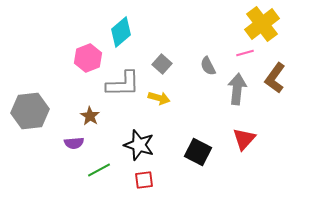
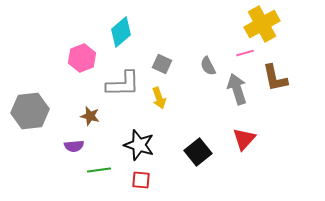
yellow cross: rotated 8 degrees clockwise
pink hexagon: moved 6 px left
gray square: rotated 18 degrees counterclockwise
brown L-shape: rotated 48 degrees counterclockwise
gray arrow: rotated 24 degrees counterclockwise
yellow arrow: rotated 55 degrees clockwise
brown star: rotated 18 degrees counterclockwise
purple semicircle: moved 3 px down
black square: rotated 24 degrees clockwise
green line: rotated 20 degrees clockwise
red square: moved 3 px left; rotated 12 degrees clockwise
